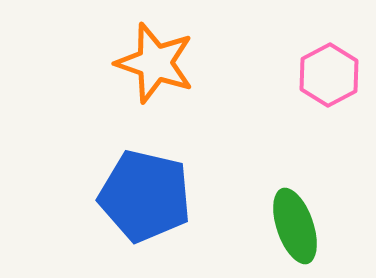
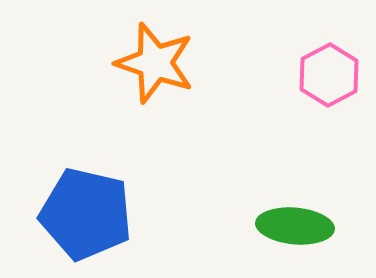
blue pentagon: moved 59 px left, 18 px down
green ellipse: rotated 66 degrees counterclockwise
